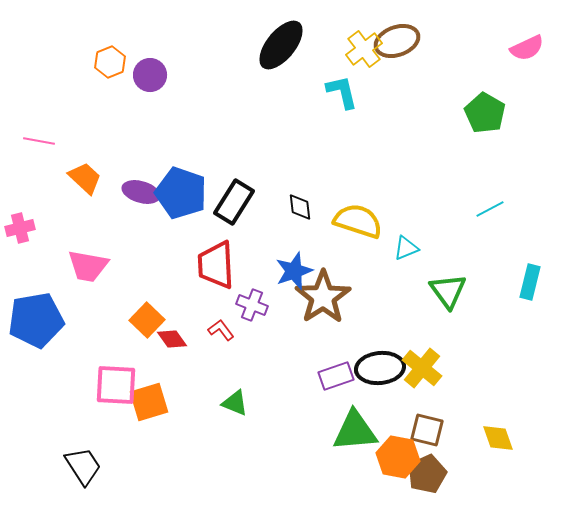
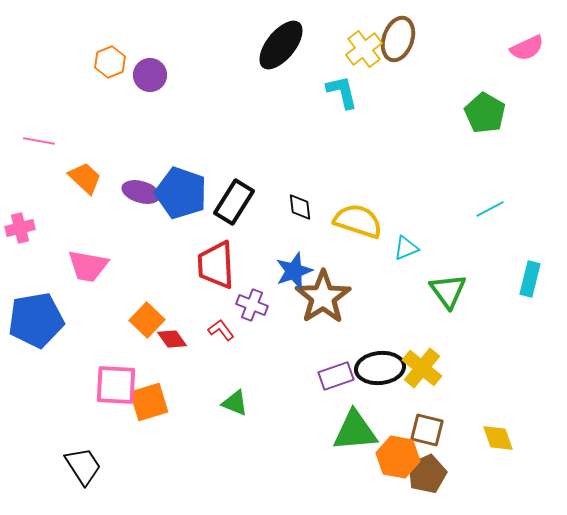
brown ellipse at (397, 41): moved 1 px right, 2 px up; rotated 51 degrees counterclockwise
cyan rectangle at (530, 282): moved 3 px up
